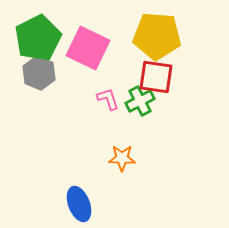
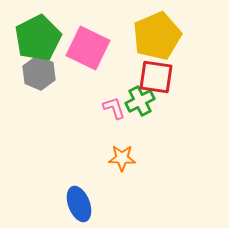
yellow pentagon: rotated 27 degrees counterclockwise
pink L-shape: moved 6 px right, 9 px down
